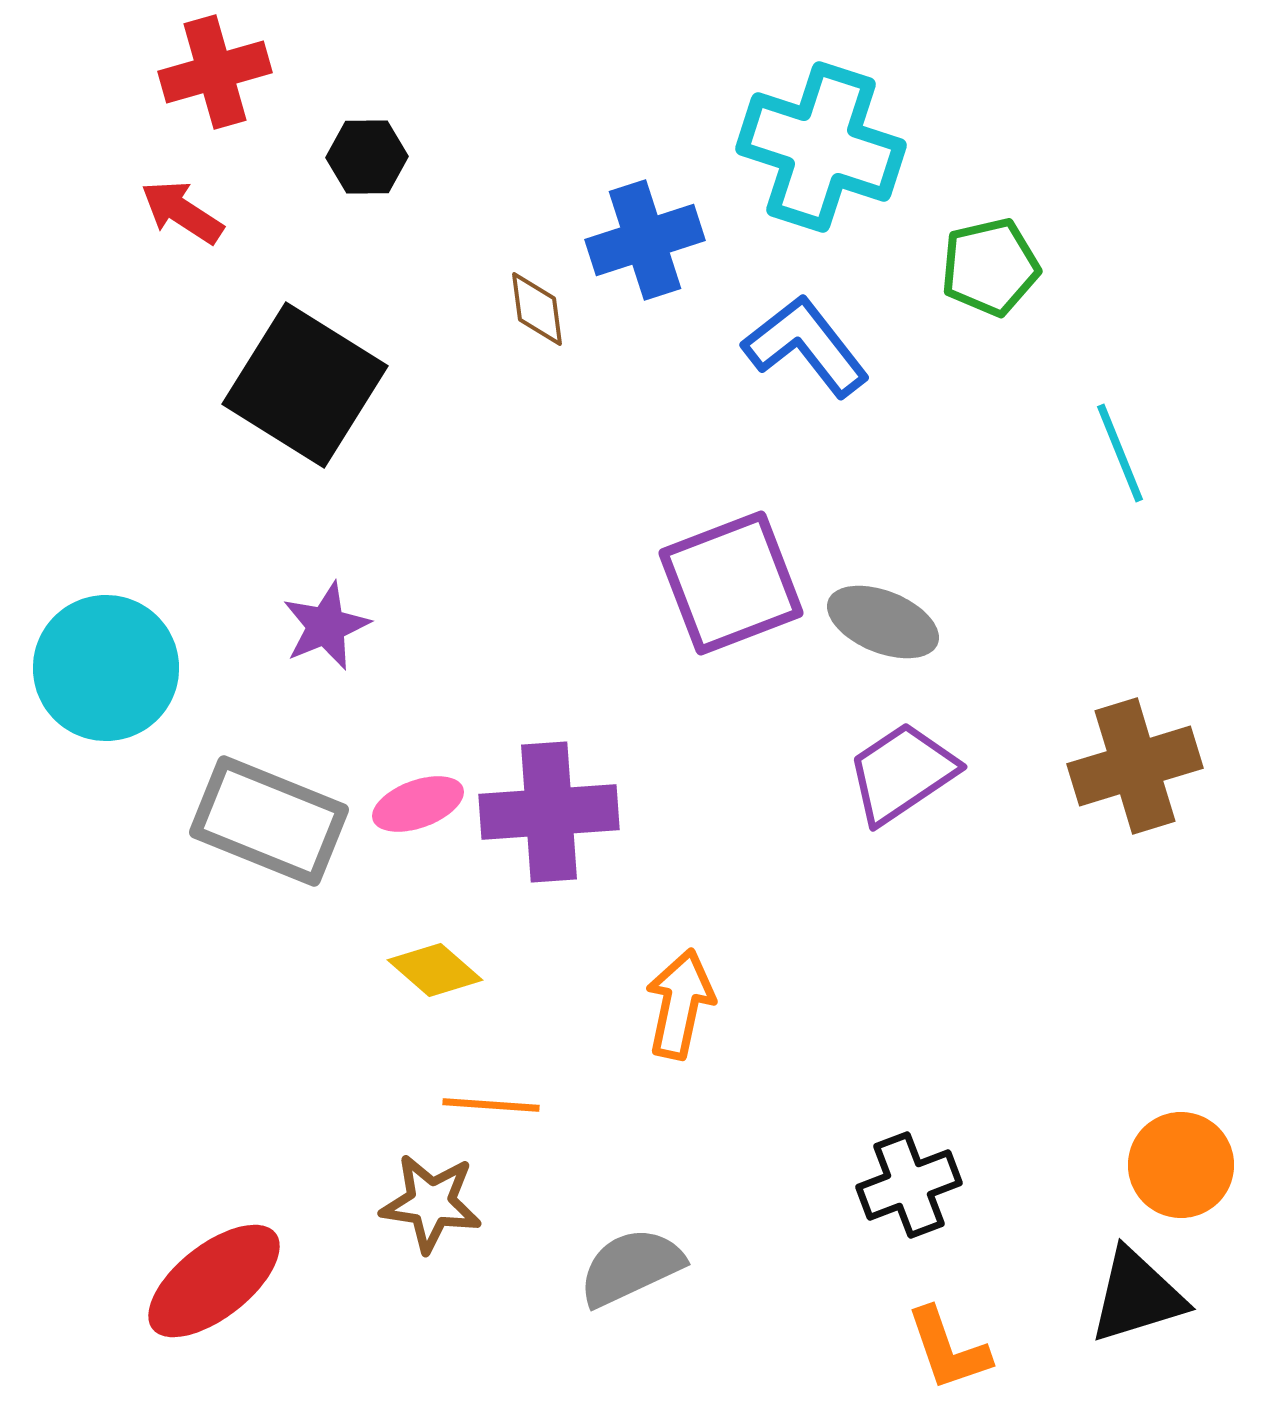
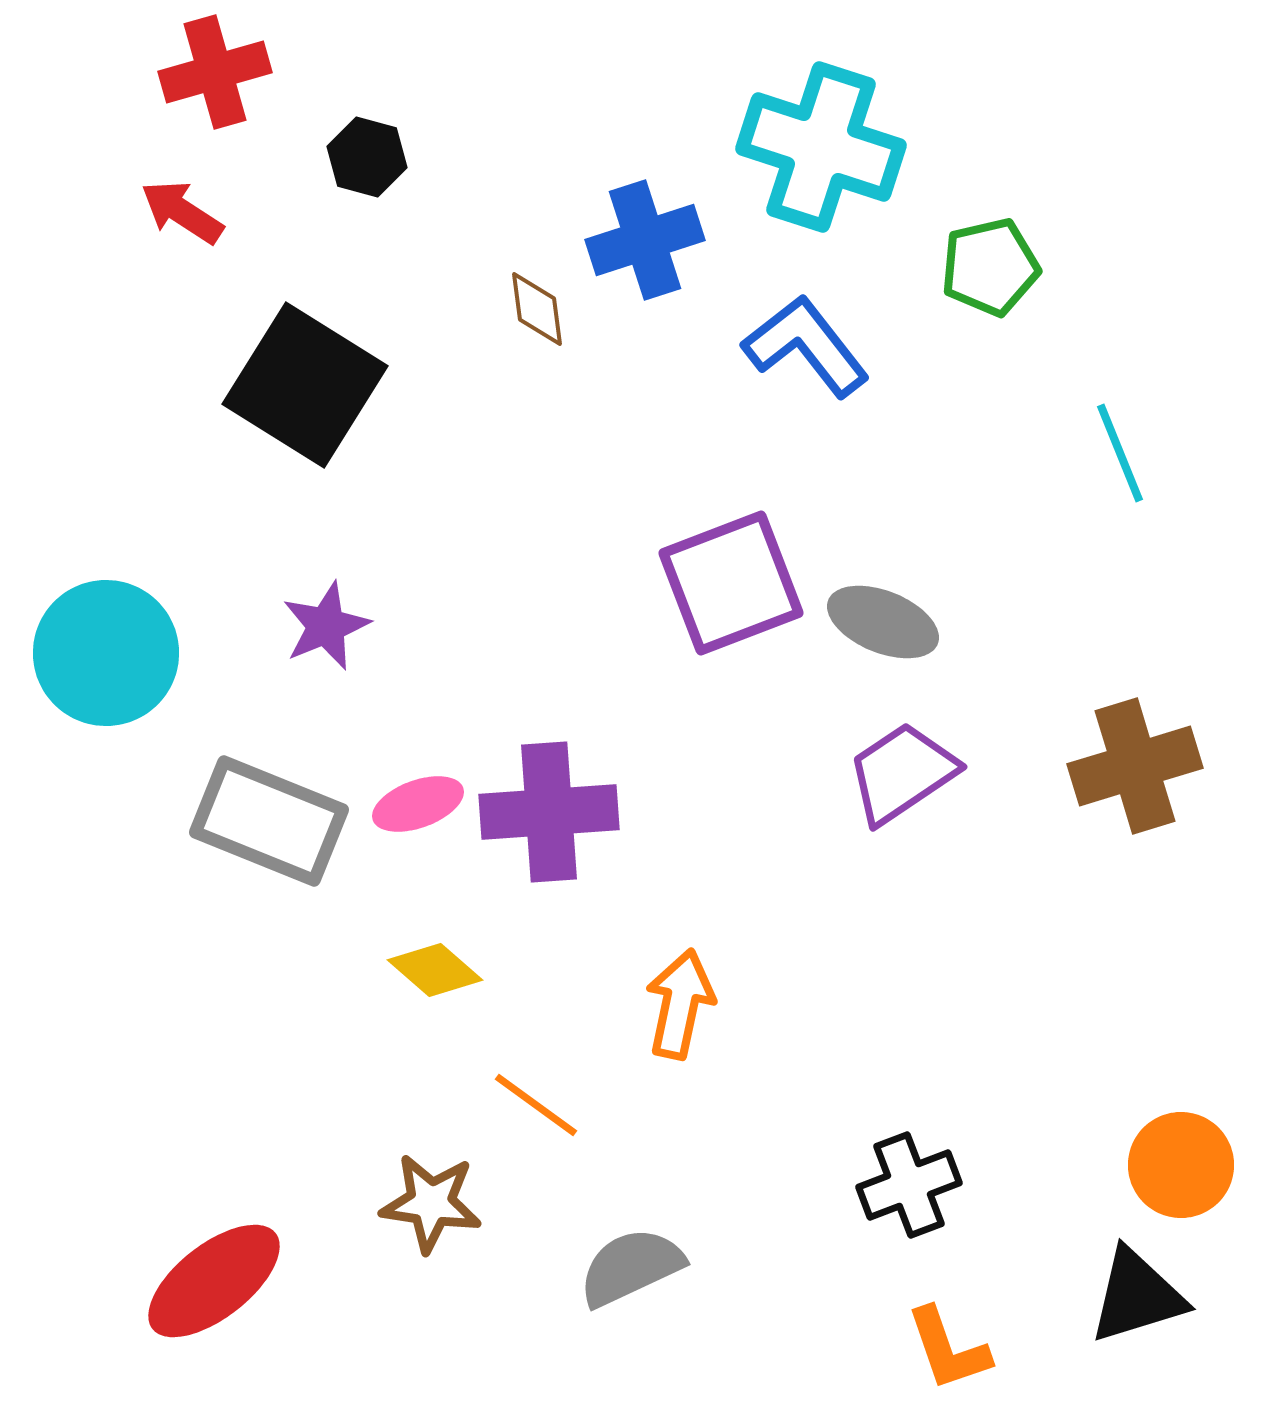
black hexagon: rotated 16 degrees clockwise
cyan circle: moved 15 px up
orange line: moved 45 px right; rotated 32 degrees clockwise
